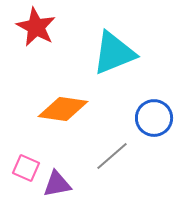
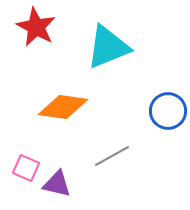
cyan triangle: moved 6 px left, 6 px up
orange diamond: moved 2 px up
blue circle: moved 14 px right, 7 px up
gray line: rotated 12 degrees clockwise
purple triangle: rotated 24 degrees clockwise
